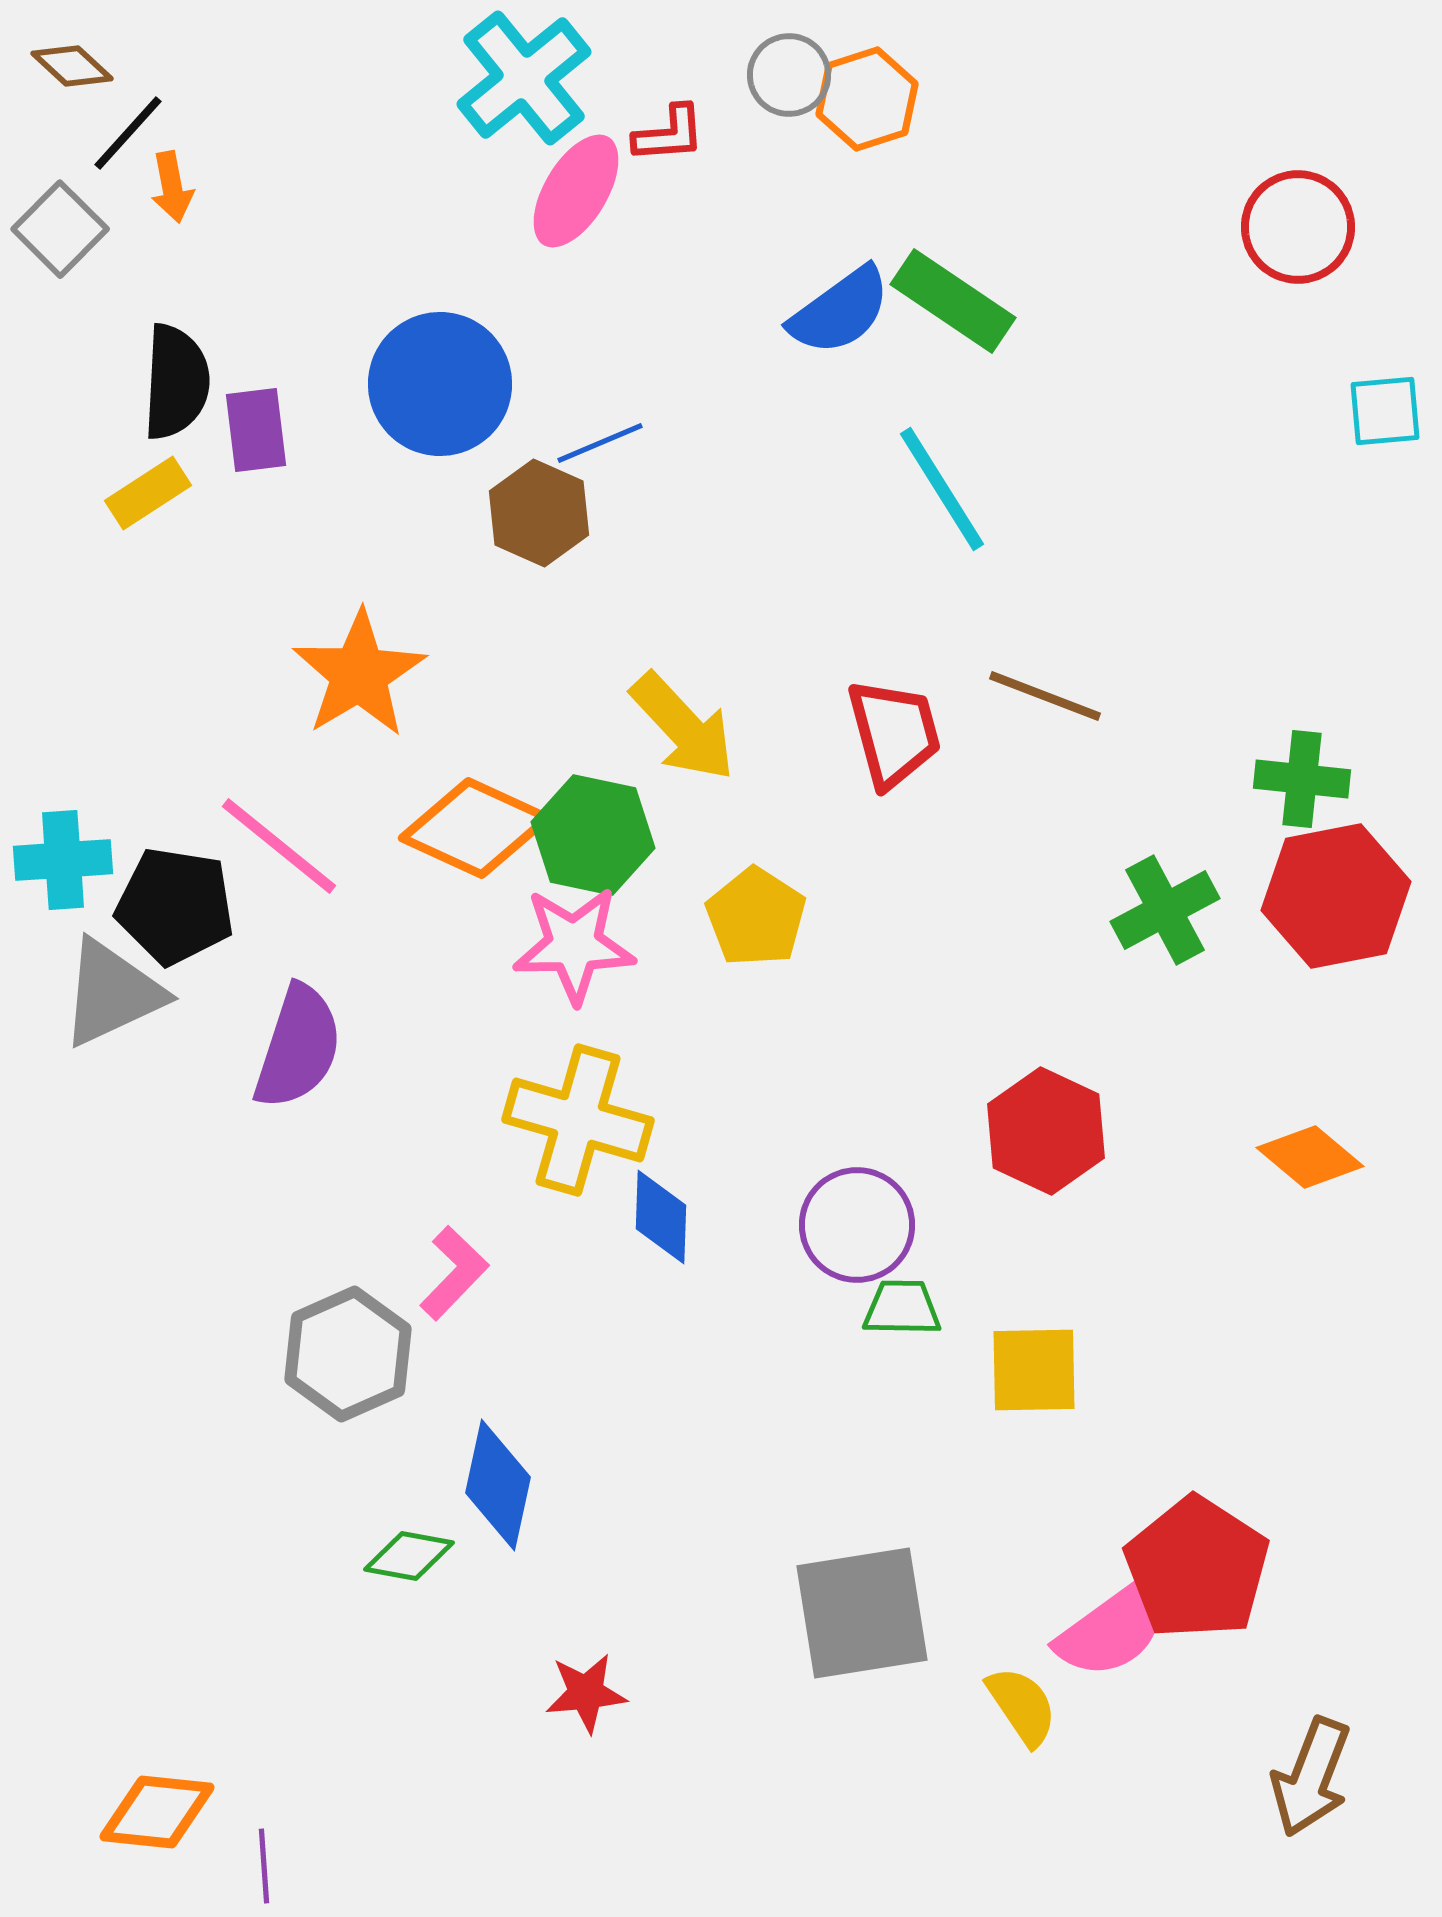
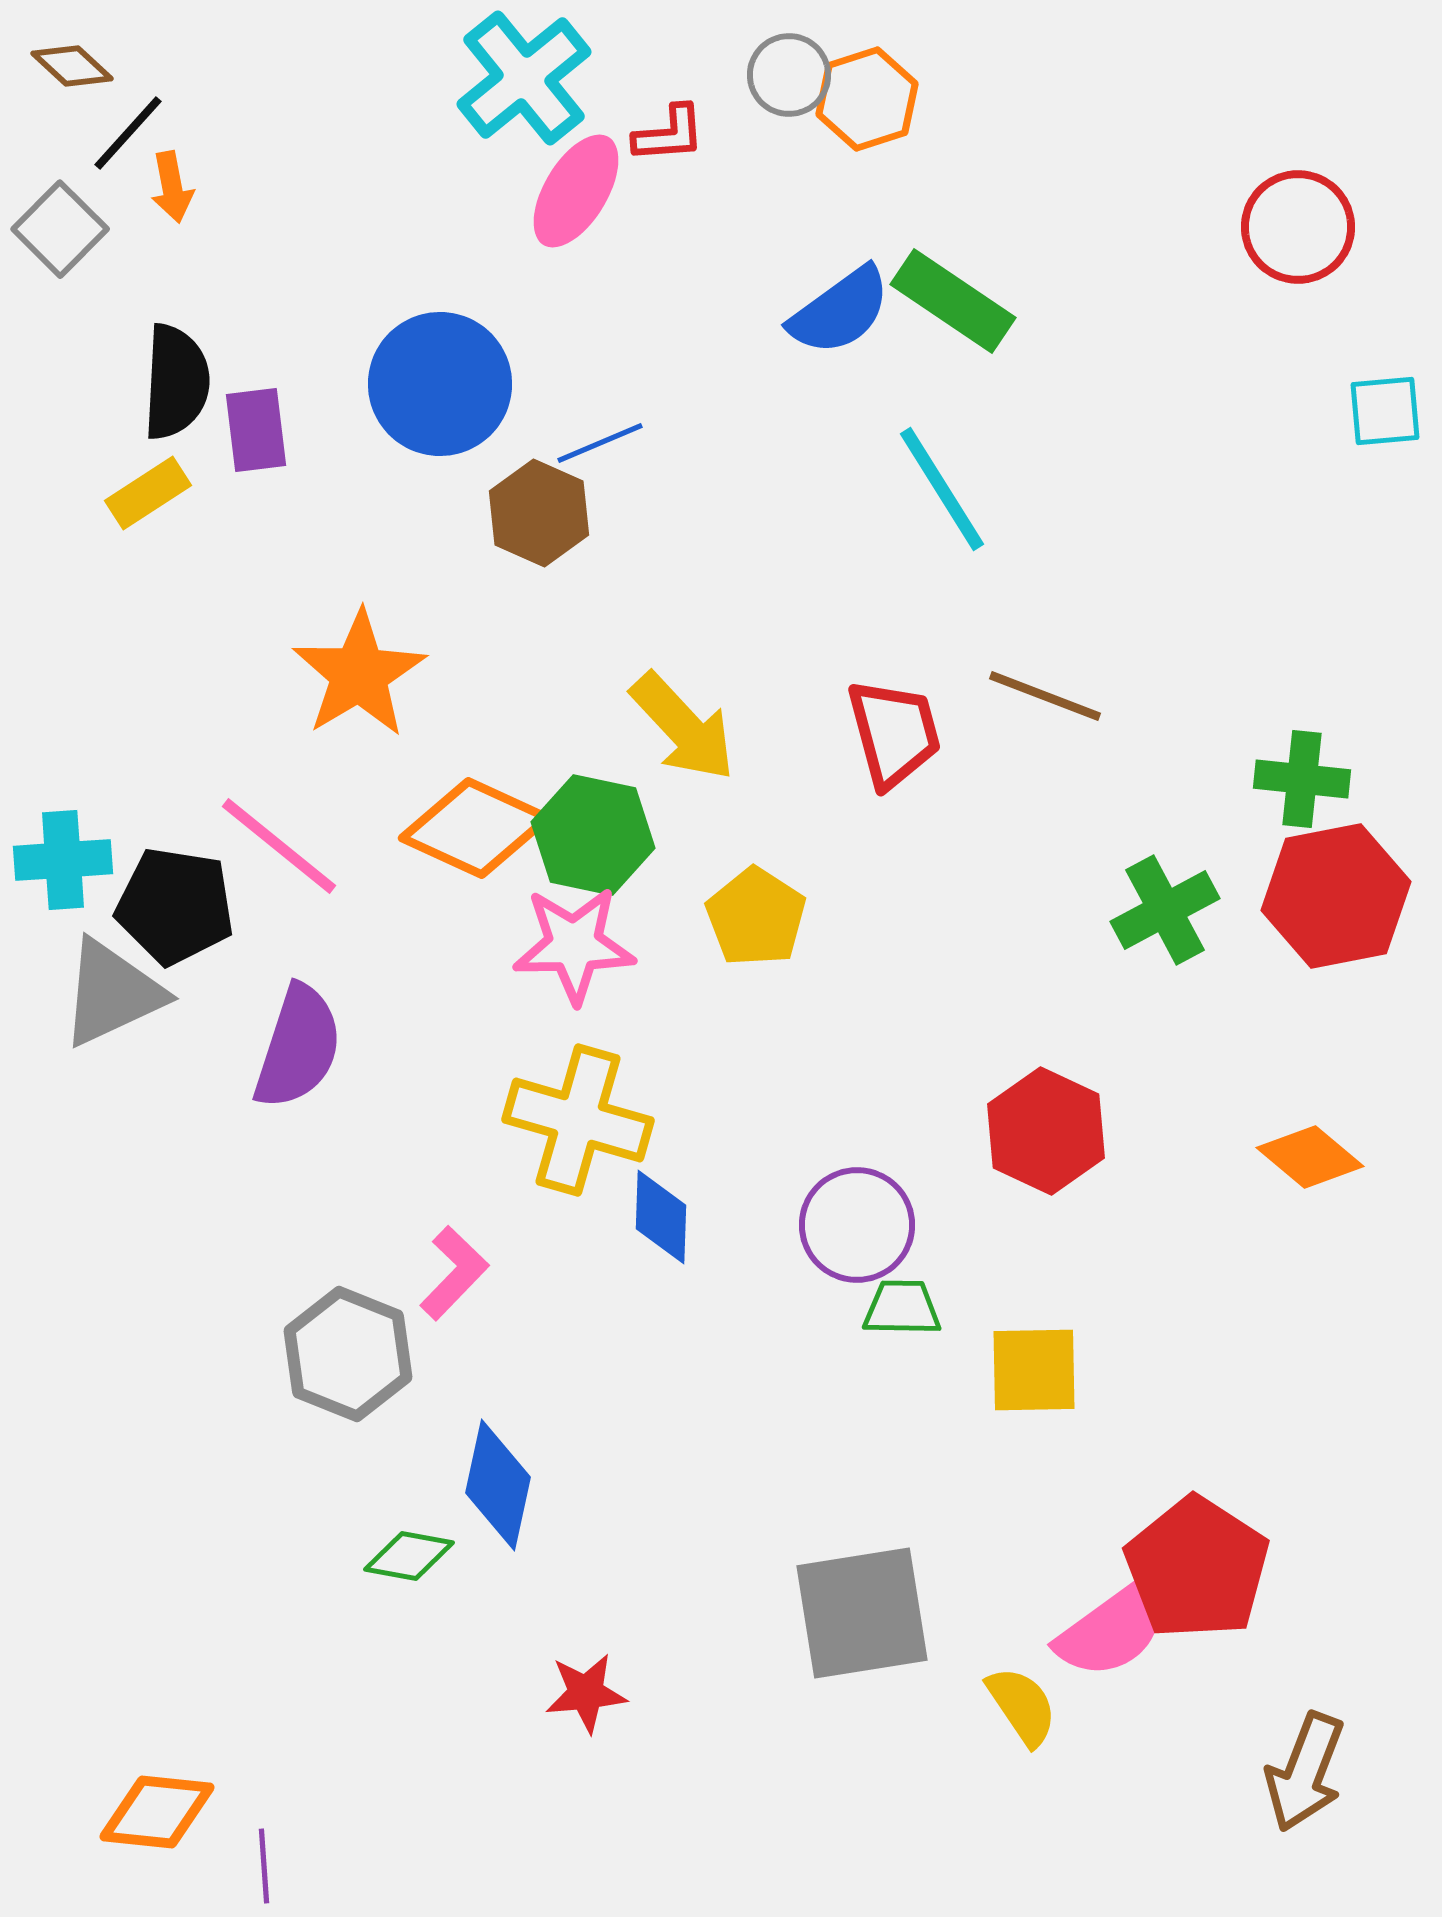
gray hexagon at (348, 1354): rotated 14 degrees counterclockwise
brown arrow at (1311, 1777): moved 6 px left, 5 px up
